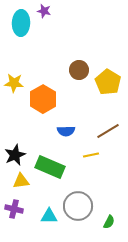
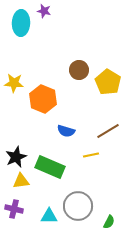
orange hexagon: rotated 8 degrees counterclockwise
blue semicircle: rotated 18 degrees clockwise
black star: moved 1 px right, 2 px down
